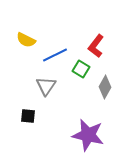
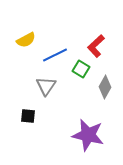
yellow semicircle: rotated 54 degrees counterclockwise
red L-shape: rotated 10 degrees clockwise
